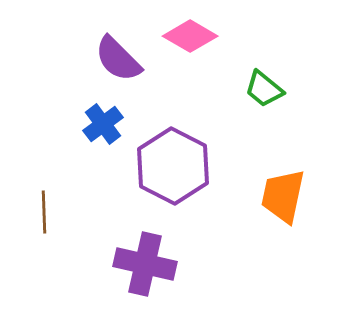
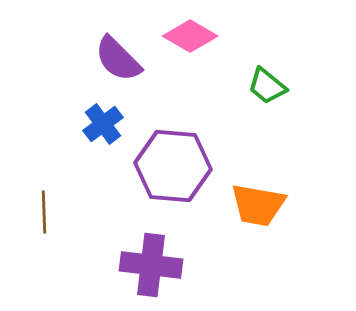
green trapezoid: moved 3 px right, 3 px up
purple hexagon: rotated 22 degrees counterclockwise
orange trapezoid: moved 25 px left, 9 px down; rotated 92 degrees counterclockwise
purple cross: moved 6 px right, 1 px down; rotated 6 degrees counterclockwise
